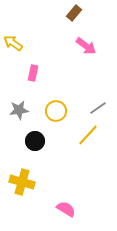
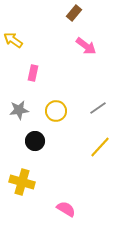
yellow arrow: moved 3 px up
yellow line: moved 12 px right, 12 px down
